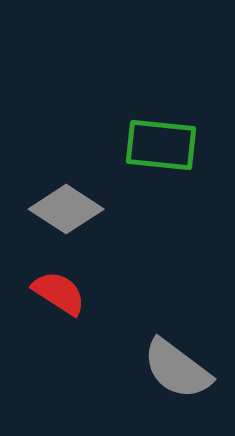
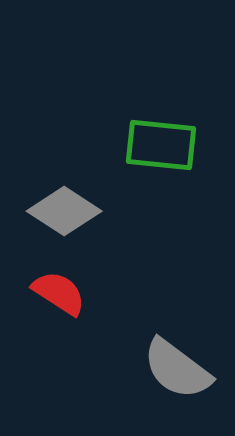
gray diamond: moved 2 px left, 2 px down
